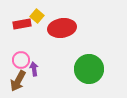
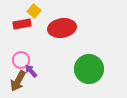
yellow square: moved 3 px left, 5 px up
purple arrow: moved 3 px left, 2 px down; rotated 32 degrees counterclockwise
